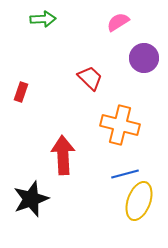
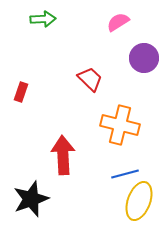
red trapezoid: moved 1 px down
